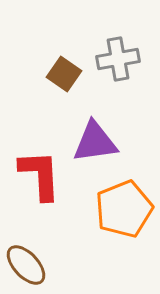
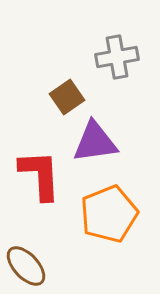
gray cross: moved 1 px left, 2 px up
brown square: moved 3 px right, 23 px down; rotated 20 degrees clockwise
orange pentagon: moved 15 px left, 5 px down
brown ellipse: moved 1 px down
